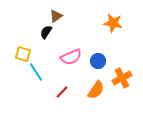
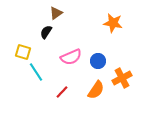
brown triangle: moved 3 px up
yellow square: moved 2 px up
